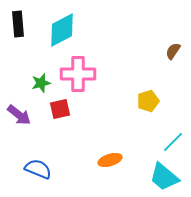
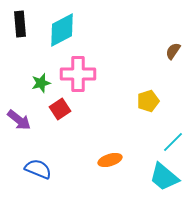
black rectangle: moved 2 px right
red square: rotated 20 degrees counterclockwise
purple arrow: moved 5 px down
